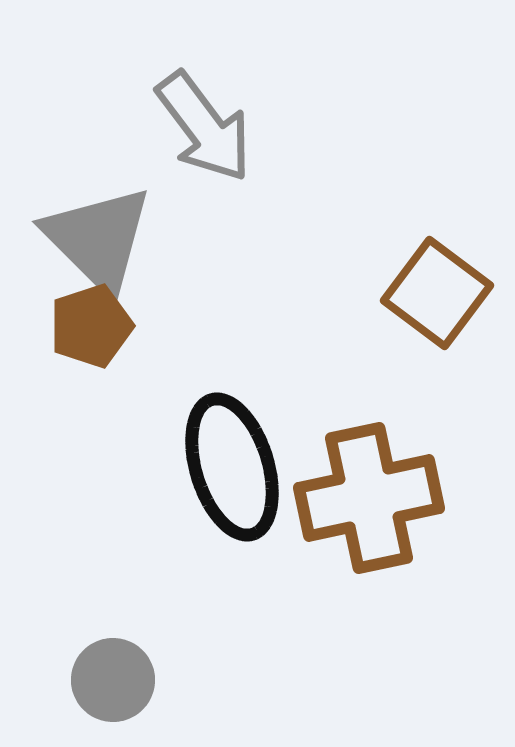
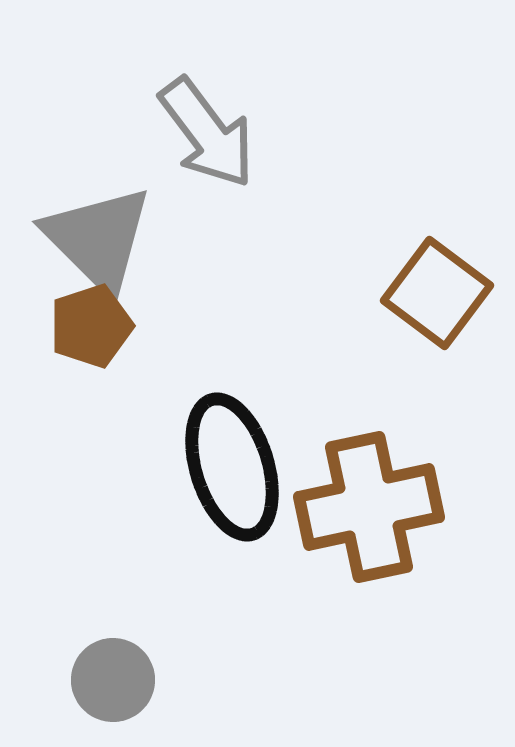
gray arrow: moved 3 px right, 6 px down
brown cross: moved 9 px down
